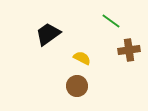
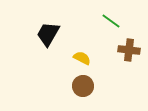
black trapezoid: rotated 24 degrees counterclockwise
brown cross: rotated 15 degrees clockwise
brown circle: moved 6 px right
